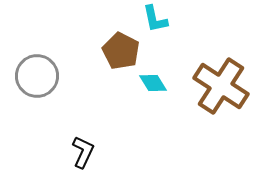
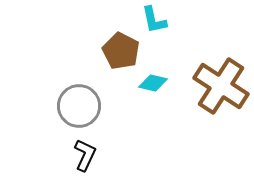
cyan L-shape: moved 1 px left, 1 px down
gray circle: moved 42 px right, 30 px down
cyan diamond: rotated 44 degrees counterclockwise
black L-shape: moved 2 px right, 3 px down
